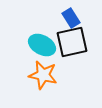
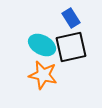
black square: moved 1 px left, 5 px down
